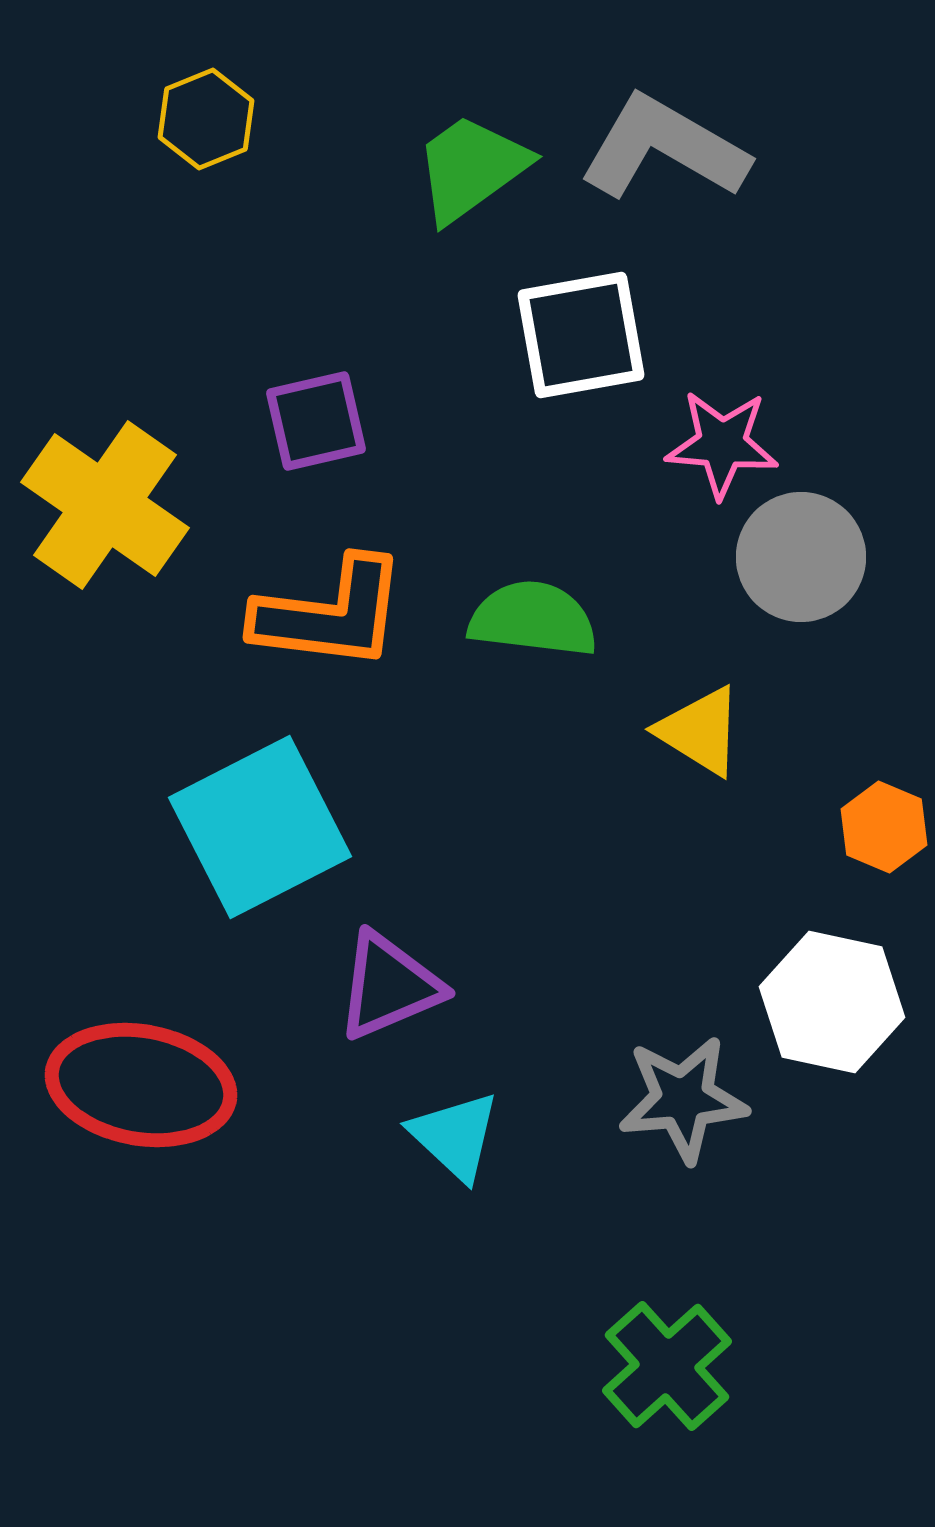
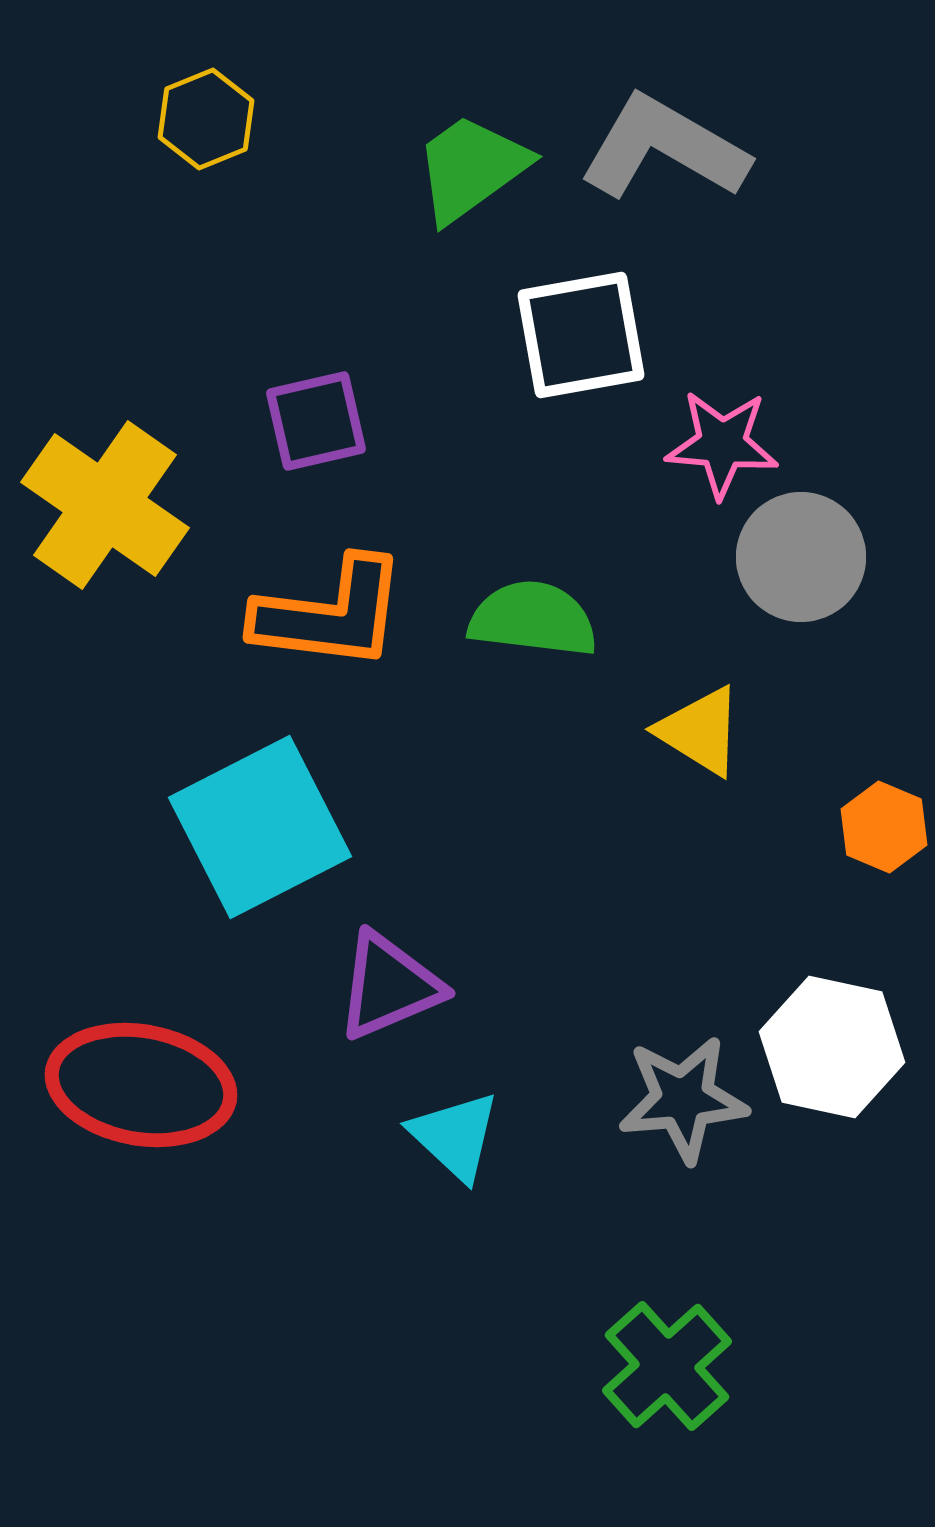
white hexagon: moved 45 px down
